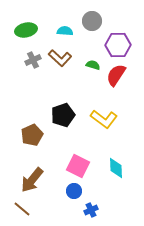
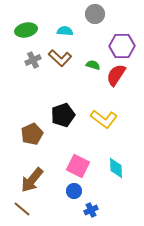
gray circle: moved 3 px right, 7 px up
purple hexagon: moved 4 px right, 1 px down
brown pentagon: moved 1 px up
